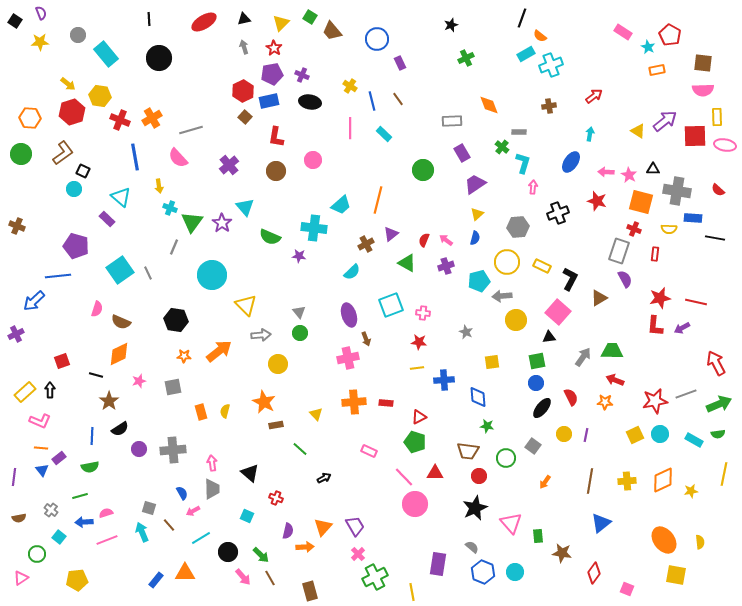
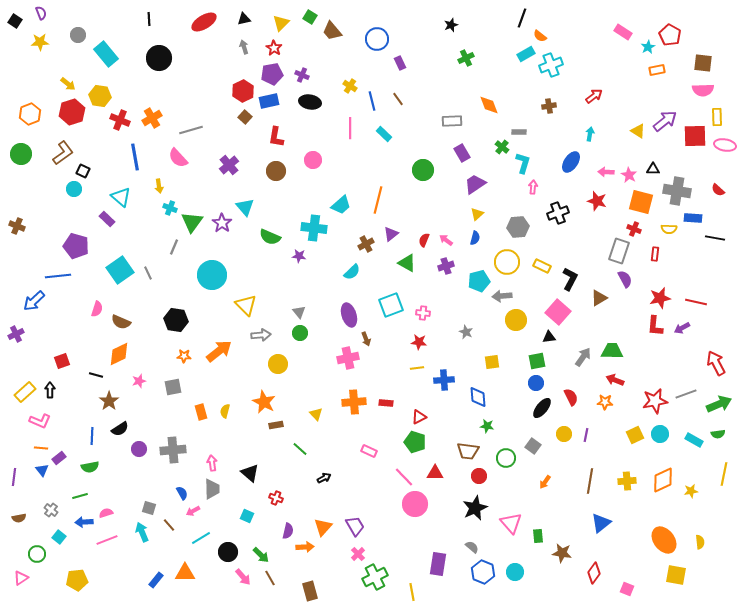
cyan star at (648, 47): rotated 16 degrees clockwise
orange hexagon at (30, 118): moved 4 px up; rotated 25 degrees counterclockwise
